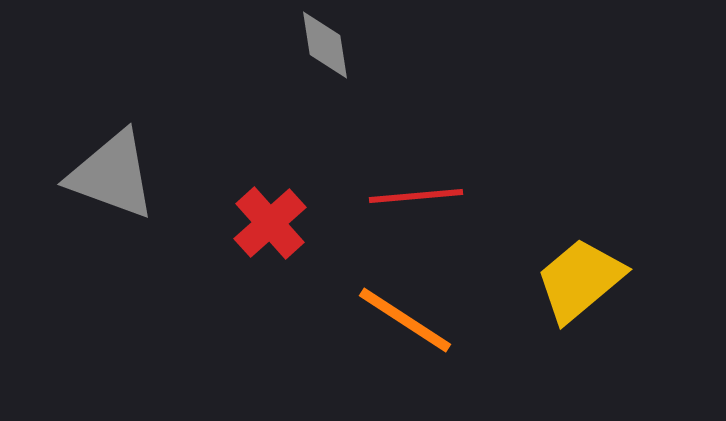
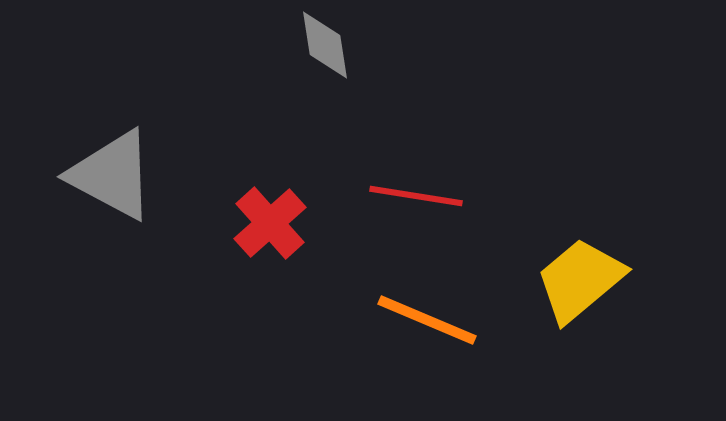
gray triangle: rotated 8 degrees clockwise
red line: rotated 14 degrees clockwise
orange line: moved 22 px right; rotated 10 degrees counterclockwise
